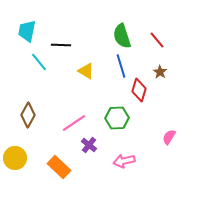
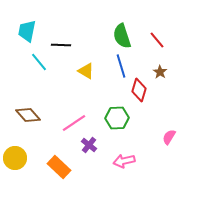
brown diamond: rotated 70 degrees counterclockwise
